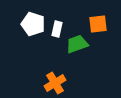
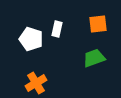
white pentagon: moved 2 px left, 15 px down
green trapezoid: moved 17 px right, 14 px down
orange cross: moved 19 px left
